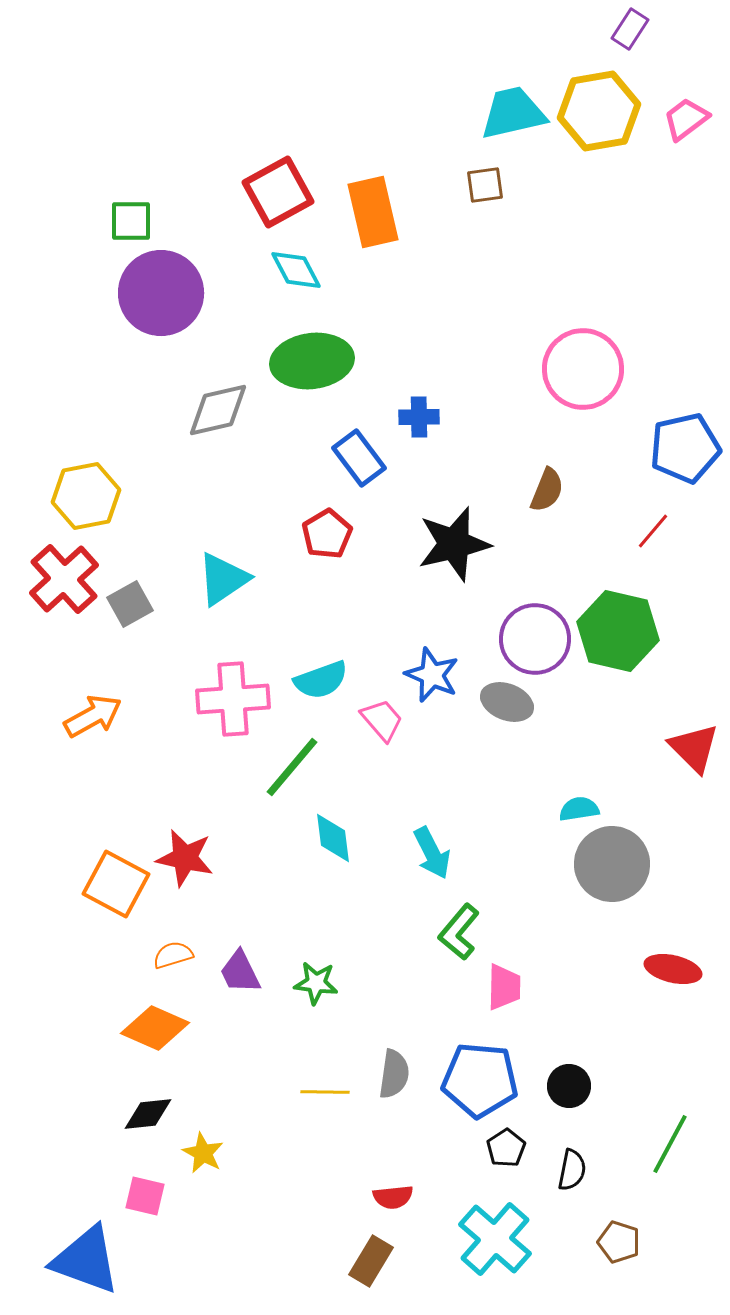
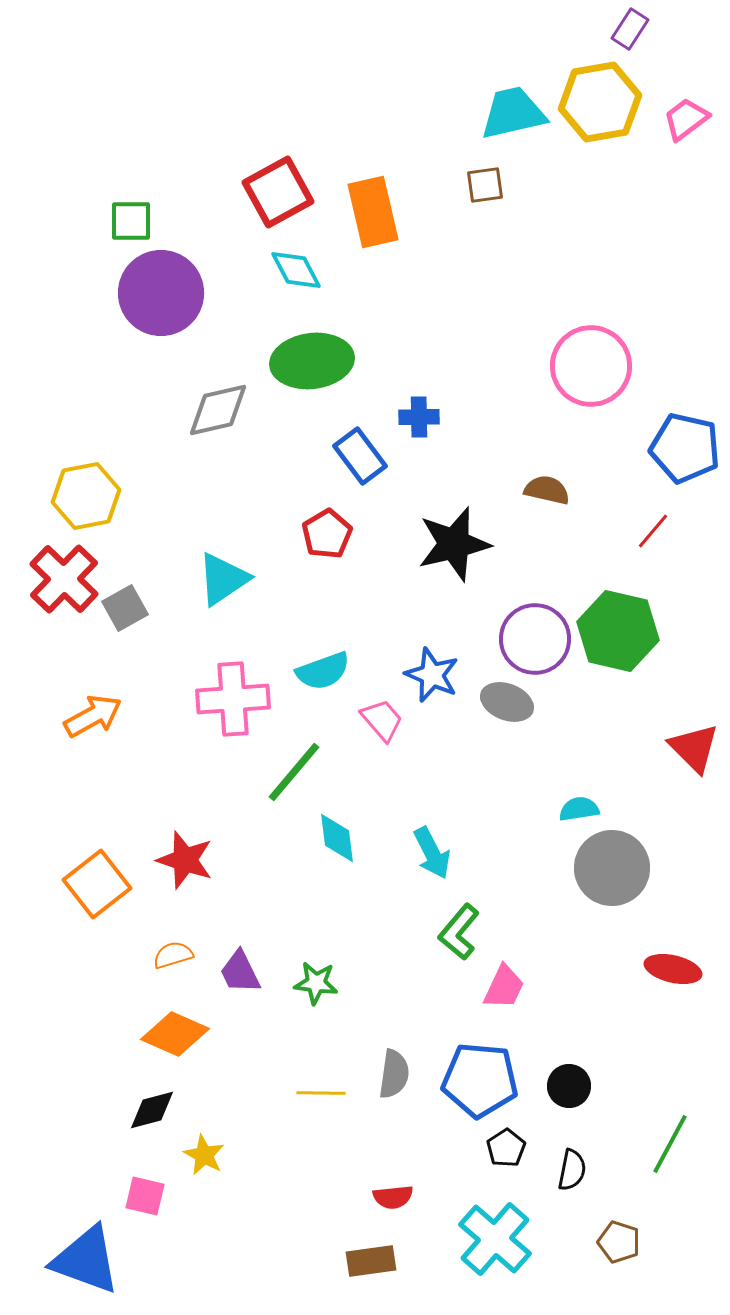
yellow hexagon at (599, 111): moved 1 px right, 9 px up
pink circle at (583, 369): moved 8 px right, 3 px up
blue pentagon at (685, 448): rotated 26 degrees clockwise
blue rectangle at (359, 458): moved 1 px right, 2 px up
brown semicircle at (547, 490): rotated 99 degrees counterclockwise
red cross at (64, 579): rotated 4 degrees counterclockwise
gray square at (130, 604): moved 5 px left, 4 px down
cyan semicircle at (321, 680): moved 2 px right, 9 px up
green line at (292, 767): moved 2 px right, 5 px down
cyan diamond at (333, 838): moved 4 px right
red star at (185, 858): moved 2 px down; rotated 6 degrees clockwise
gray circle at (612, 864): moved 4 px down
orange square at (116, 884): moved 19 px left; rotated 24 degrees clockwise
pink trapezoid at (504, 987): rotated 24 degrees clockwise
orange diamond at (155, 1028): moved 20 px right, 6 px down
yellow line at (325, 1092): moved 4 px left, 1 px down
black diamond at (148, 1114): moved 4 px right, 4 px up; rotated 9 degrees counterclockwise
yellow star at (203, 1153): moved 1 px right, 2 px down
brown rectangle at (371, 1261): rotated 51 degrees clockwise
